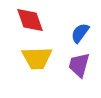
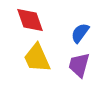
yellow trapezoid: rotated 68 degrees clockwise
